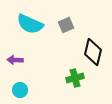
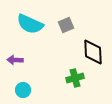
black diamond: rotated 16 degrees counterclockwise
cyan circle: moved 3 px right
